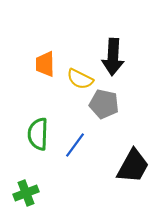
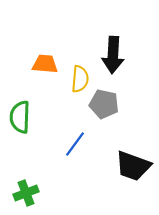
black arrow: moved 2 px up
orange trapezoid: rotated 96 degrees clockwise
yellow semicircle: rotated 112 degrees counterclockwise
green semicircle: moved 18 px left, 17 px up
blue line: moved 1 px up
black trapezoid: rotated 81 degrees clockwise
